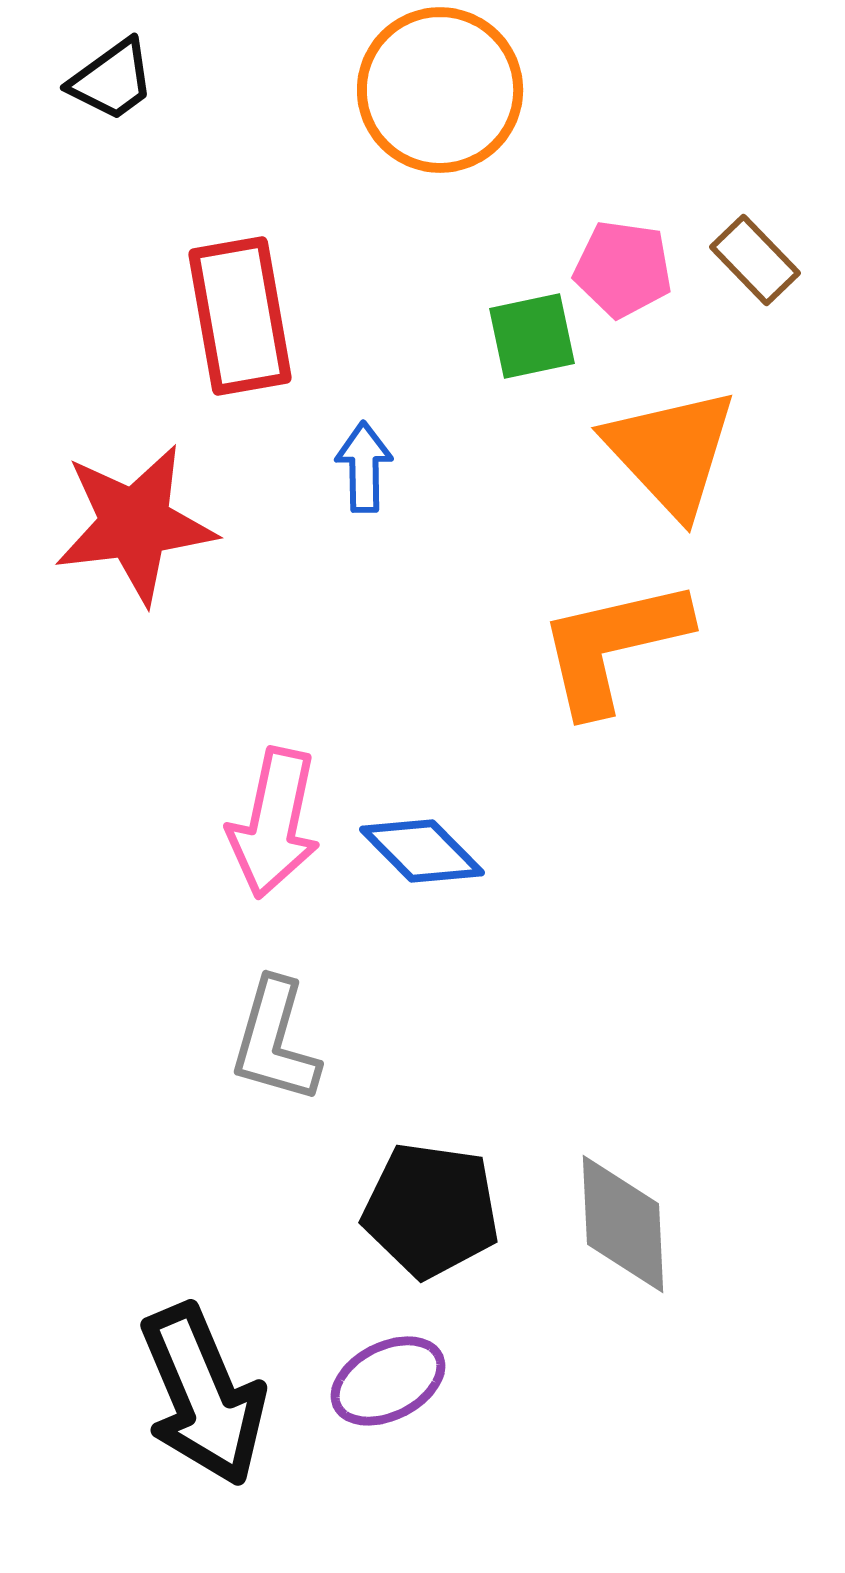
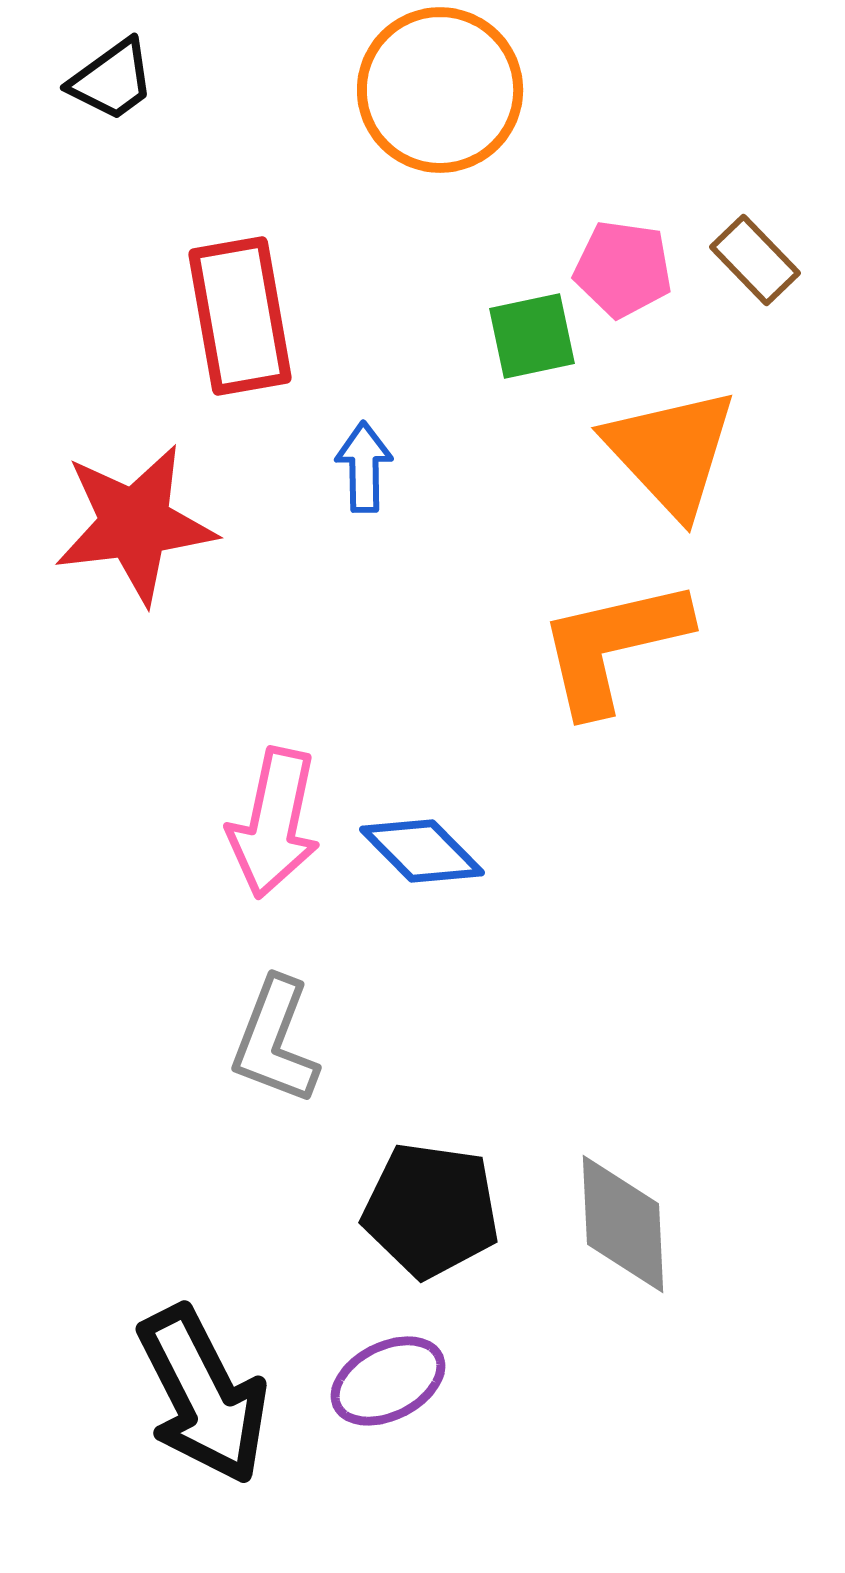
gray L-shape: rotated 5 degrees clockwise
black arrow: rotated 4 degrees counterclockwise
